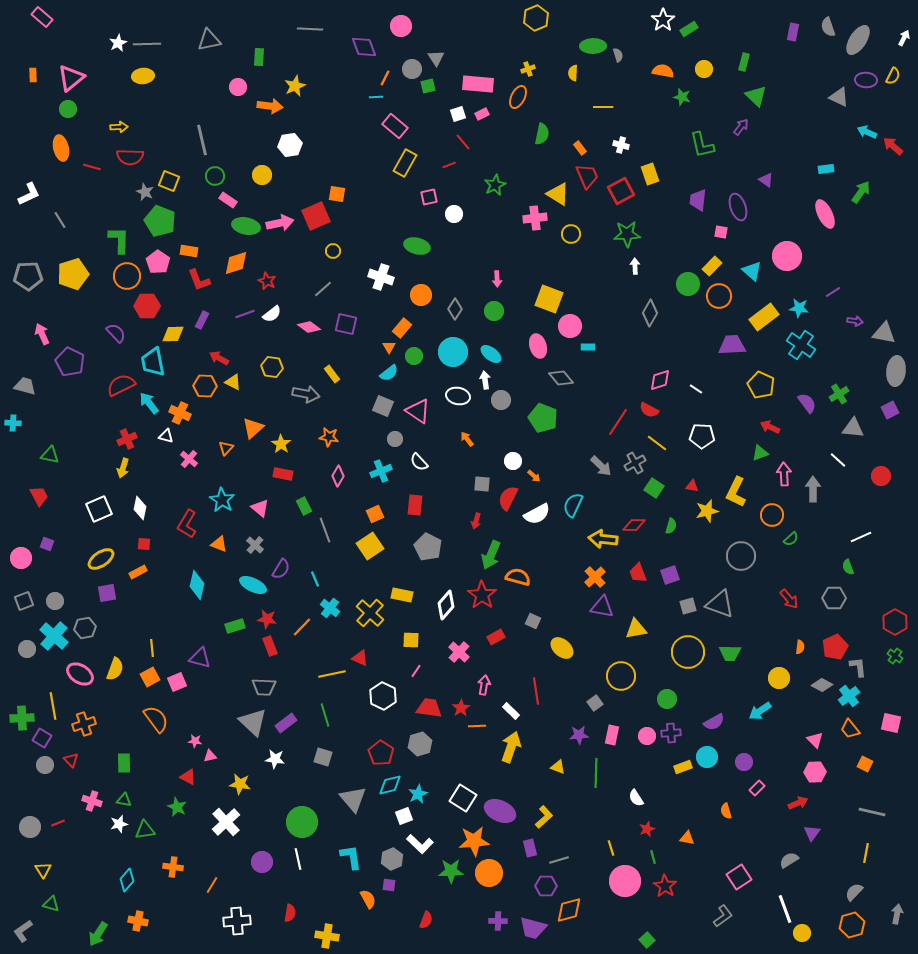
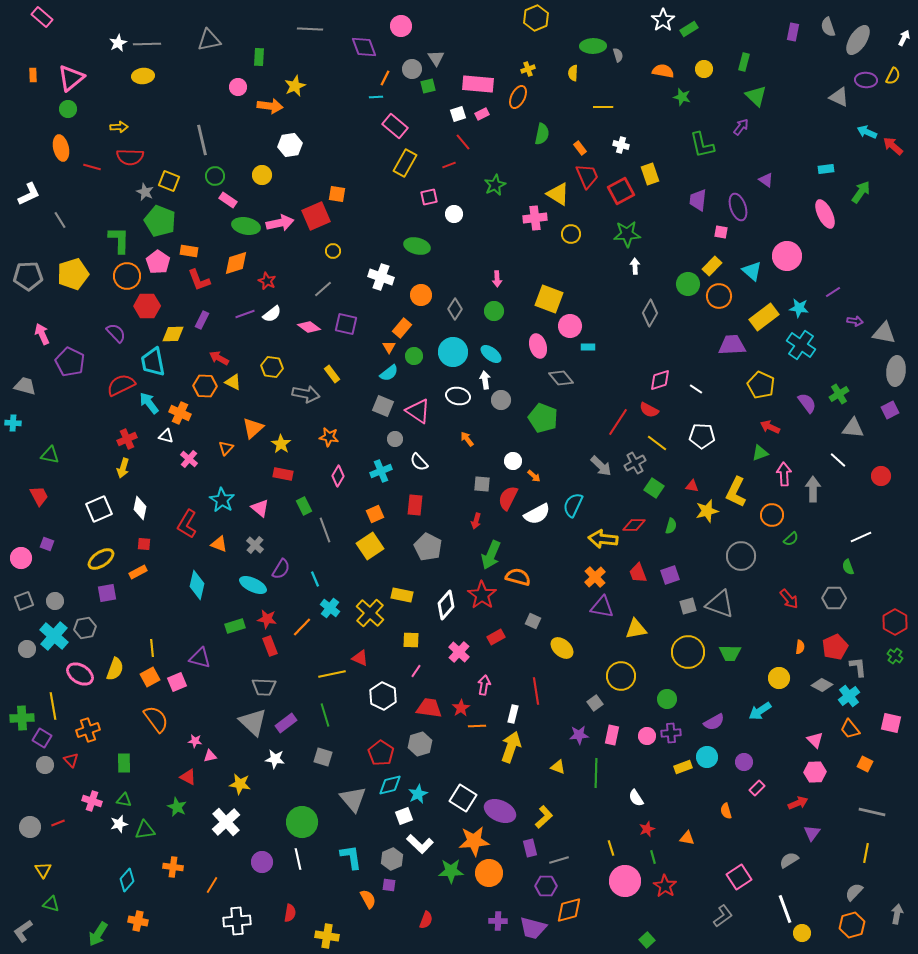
white rectangle at (511, 711): moved 2 px right, 3 px down; rotated 60 degrees clockwise
orange cross at (84, 724): moved 4 px right, 6 px down
